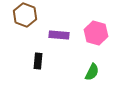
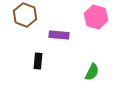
pink hexagon: moved 16 px up
